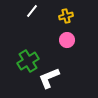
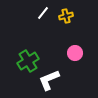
white line: moved 11 px right, 2 px down
pink circle: moved 8 px right, 13 px down
white L-shape: moved 2 px down
